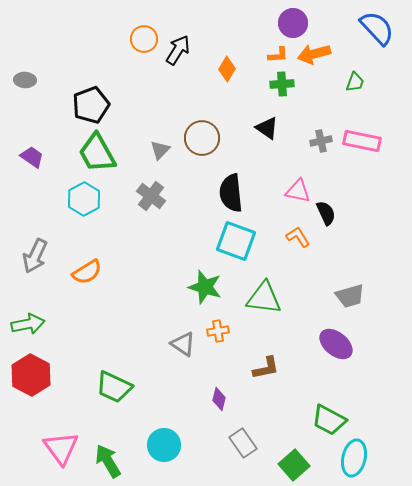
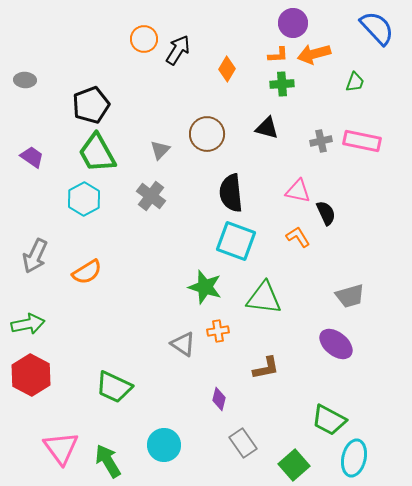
black triangle at (267, 128): rotated 20 degrees counterclockwise
brown circle at (202, 138): moved 5 px right, 4 px up
